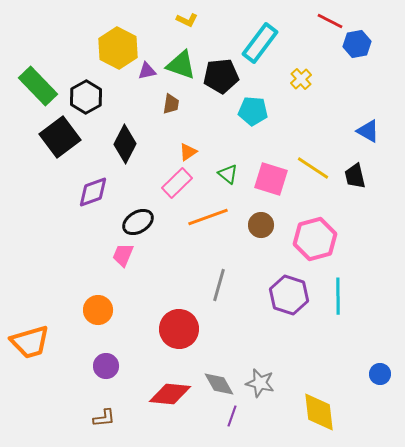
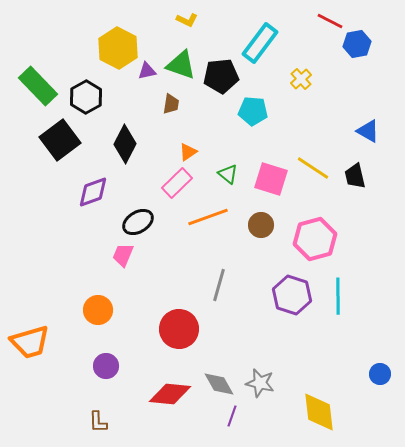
black square at (60, 137): moved 3 px down
purple hexagon at (289, 295): moved 3 px right
brown L-shape at (104, 418): moved 6 px left, 4 px down; rotated 95 degrees clockwise
